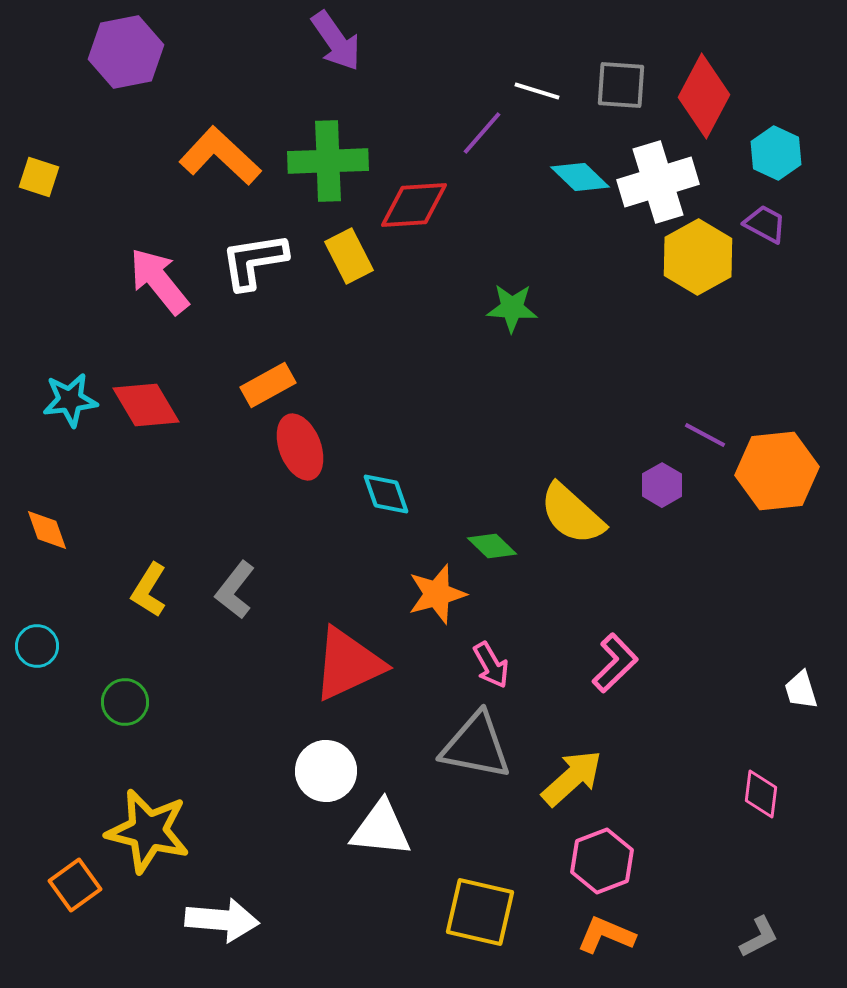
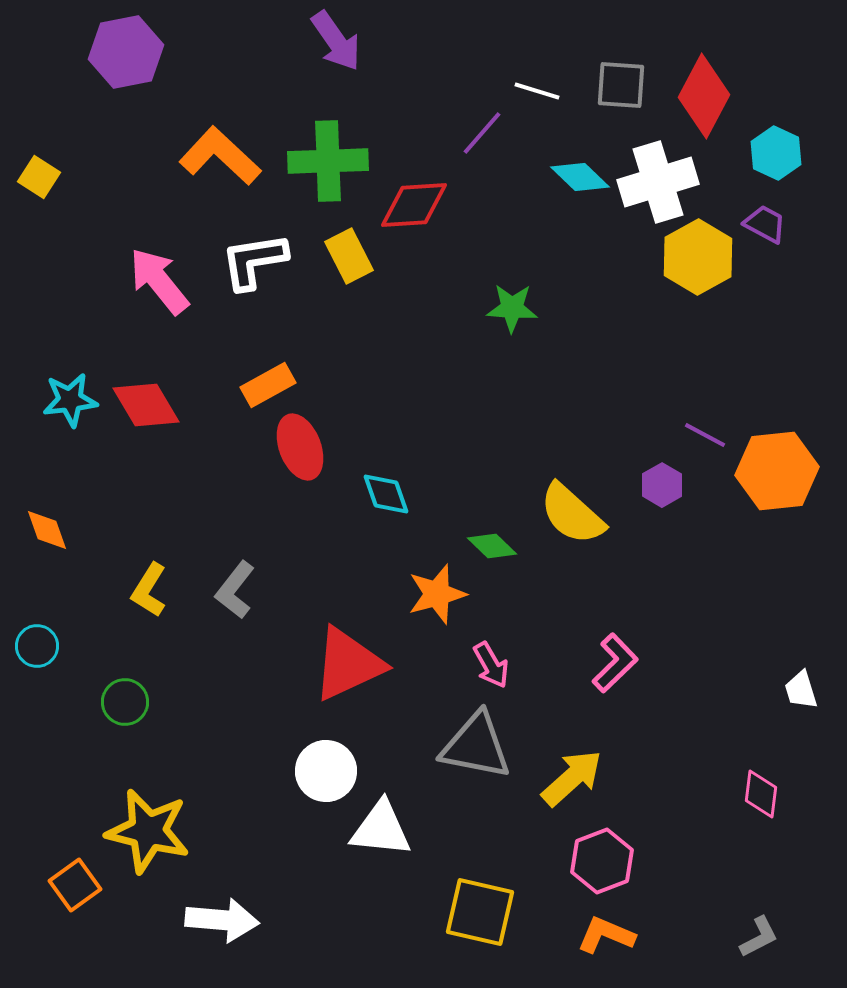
yellow square at (39, 177): rotated 15 degrees clockwise
